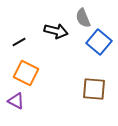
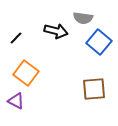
gray semicircle: rotated 60 degrees counterclockwise
black line: moved 3 px left, 4 px up; rotated 16 degrees counterclockwise
orange square: rotated 10 degrees clockwise
brown square: rotated 10 degrees counterclockwise
